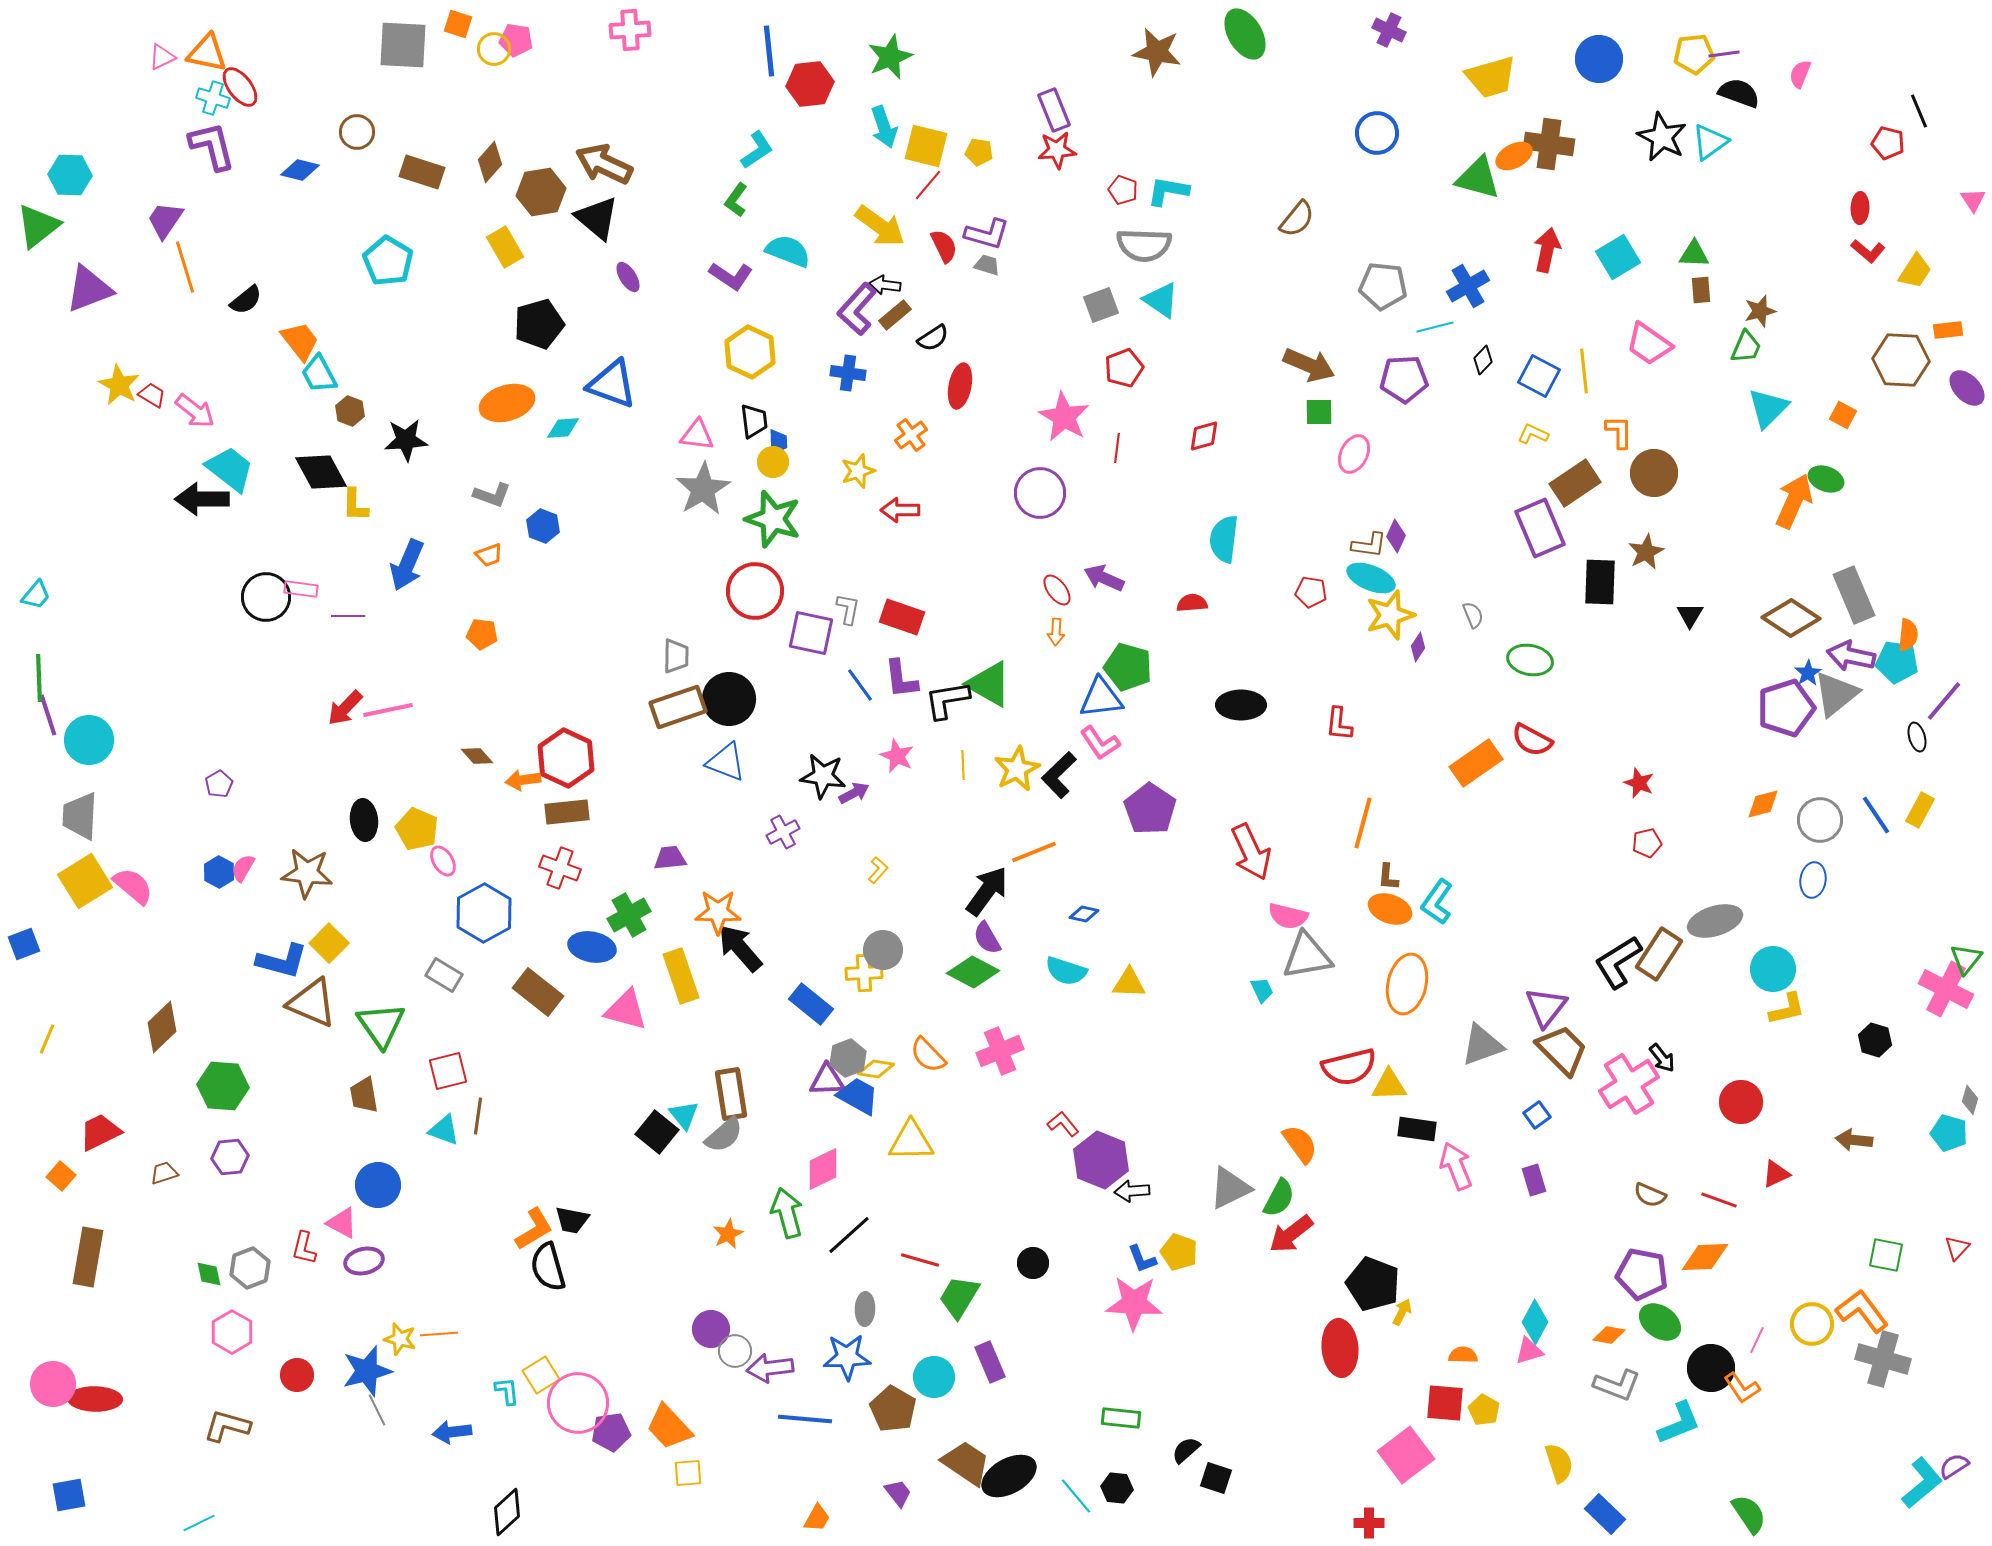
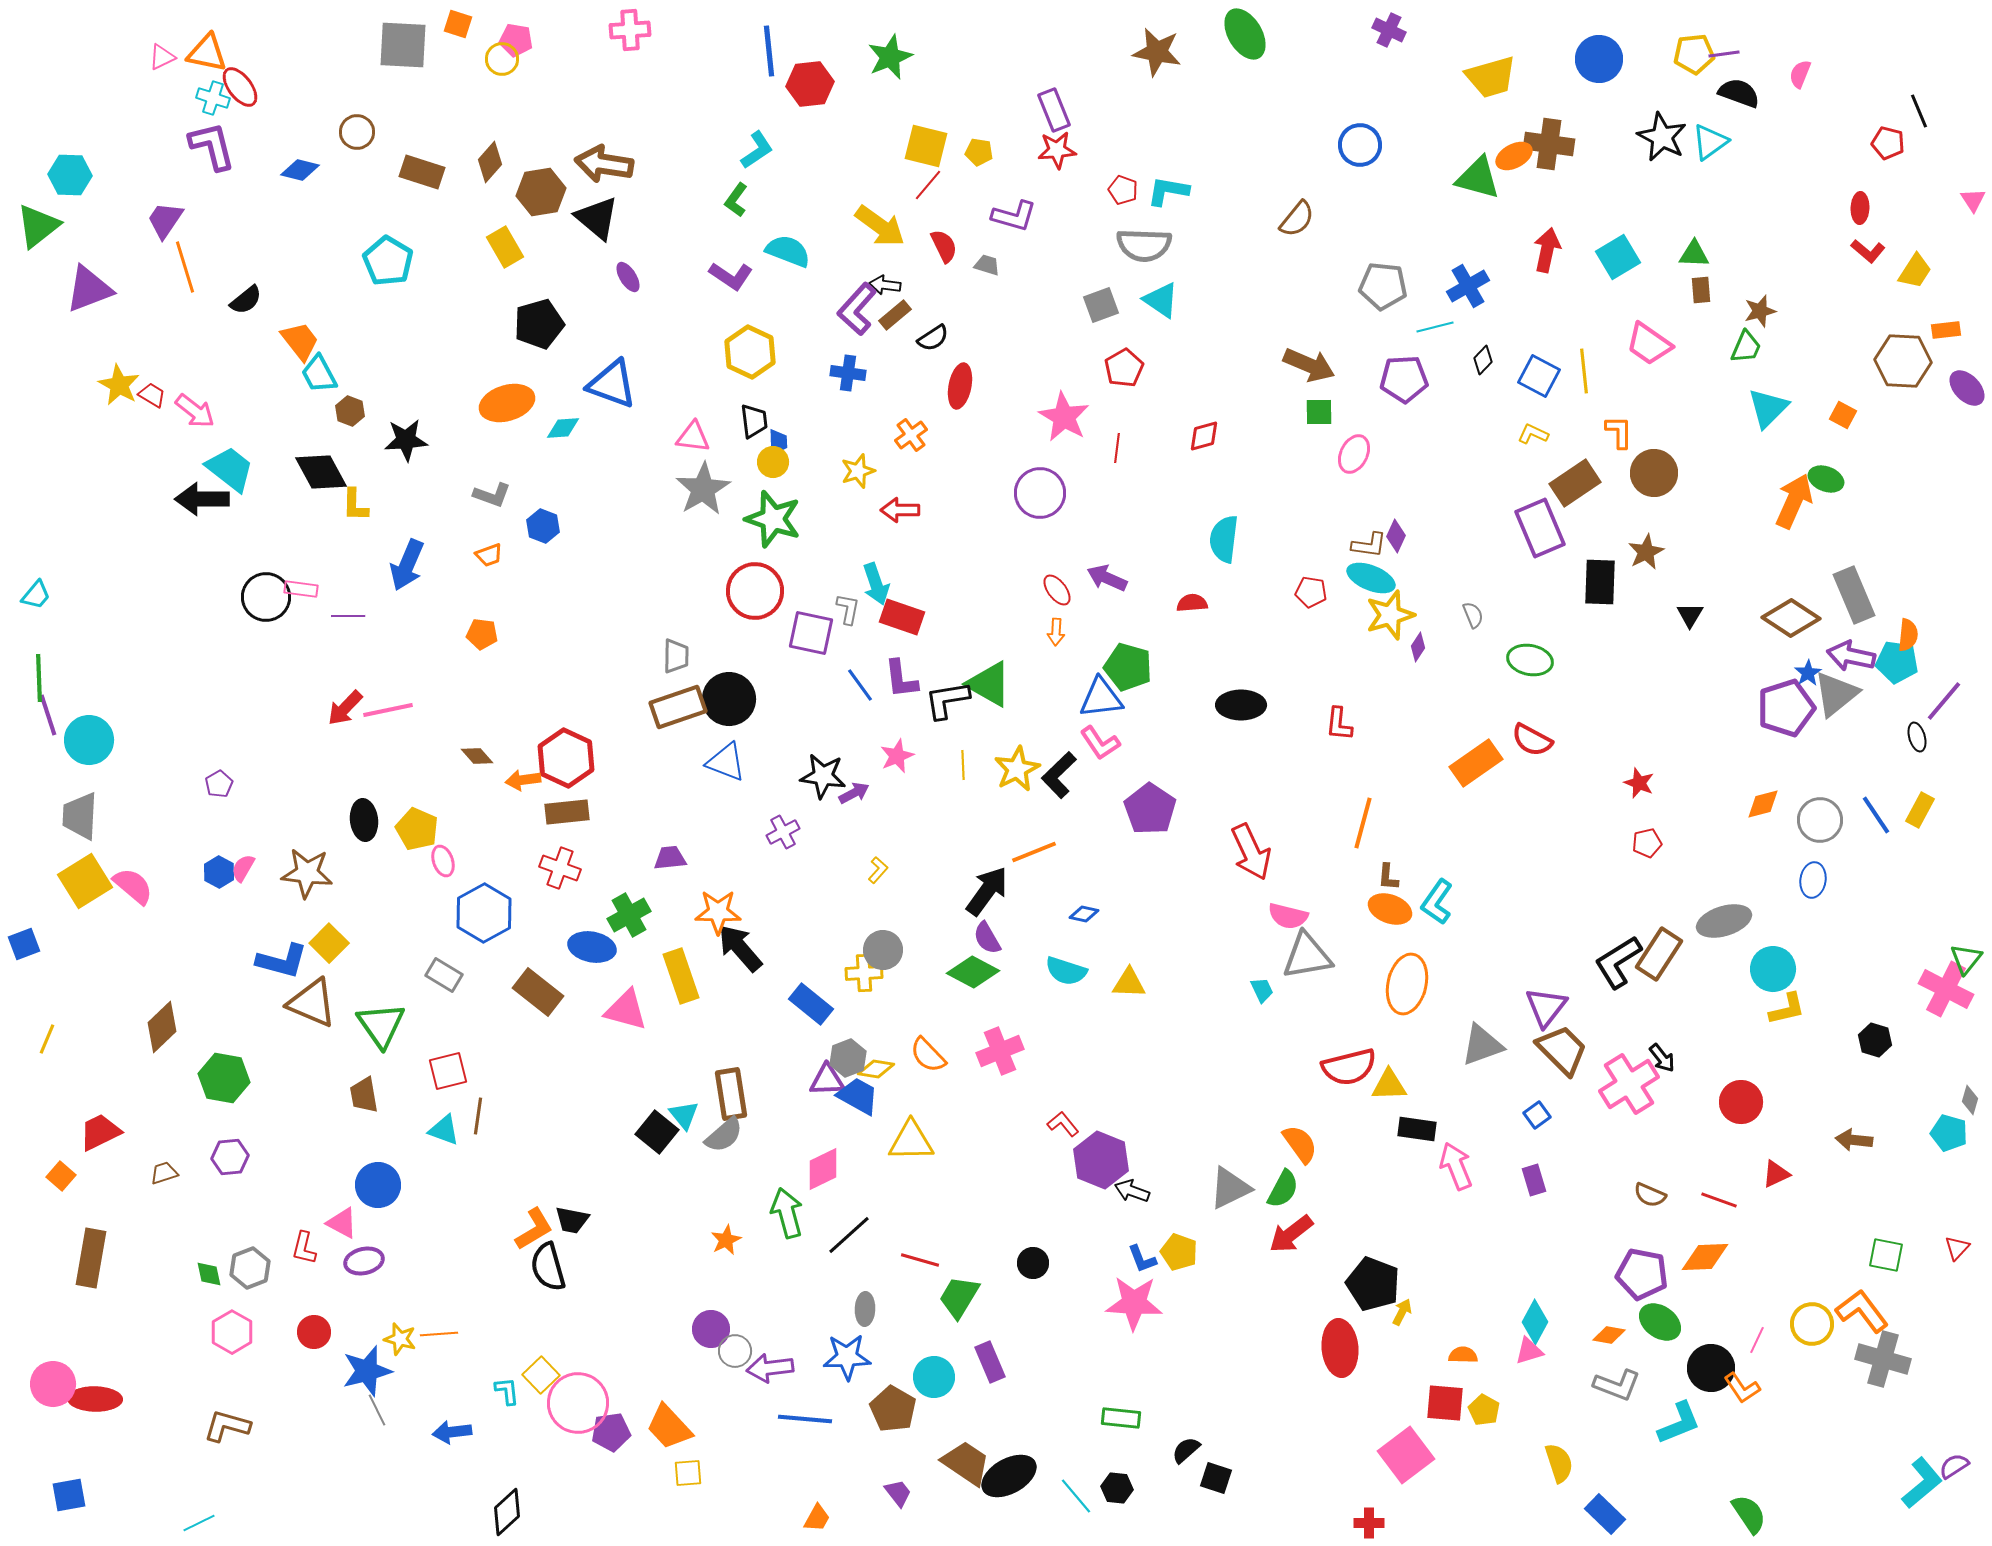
yellow circle at (494, 49): moved 8 px right, 10 px down
cyan arrow at (884, 127): moved 8 px left, 457 px down
blue circle at (1377, 133): moved 17 px left, 12 px down
brown arrow at (604, 164): rotated 16 degrees counterclockwise
purple L-shape at (987, 234): moved 27 px right, 18 px up
orange rectangle at (1948, 330): moved 2 px left
brown hexagon at (1901, 360): moved 2 px right, 1 px down
red pentagon at (1124, 368): rotated 9 degrees counterclockwise
pink triangle at (697, 435): moved 4 px left, 2 px down
purple arrow at (1104, 578): moved 3 px right
pink star at (897, 756): rotated 24 degrees clockwise
pink ellipse at (443, 861): rotated 12 degrees clockwise
gray ellipse at (1715, 921): moved 9 px right
green hexagon at (223, 1086): moved 1 px right, 8 px up; rotated 6 degrees clockwise
black arrow at (1132, 1191): rotated 24 degrees clockwise
green semicircle at (1279, 1198): moved 4 px right, 9 px up
orange star at (728, 1234): moved 2 px left, 6 px down
brown rectangle at (88, 1257): moved 3 px right, 1 px down
red circle at (297, 1375): moved 17 px right, 43 px up
yellow square at (541, 1375): rotated 12 degrees counterclockwise
